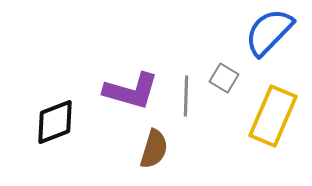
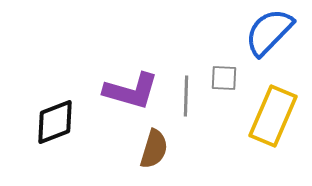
gray square: rotated 28 degrees counterclockwise
